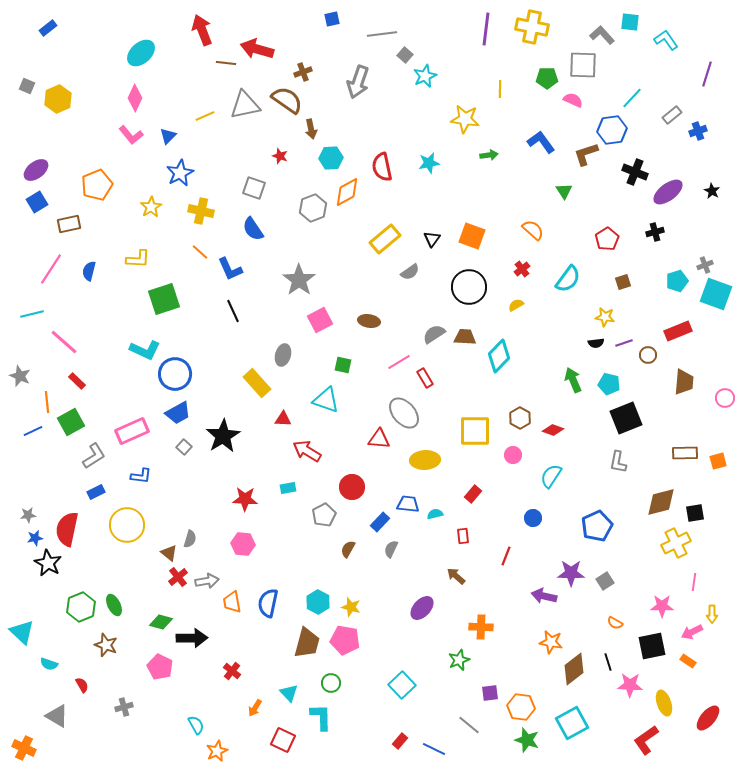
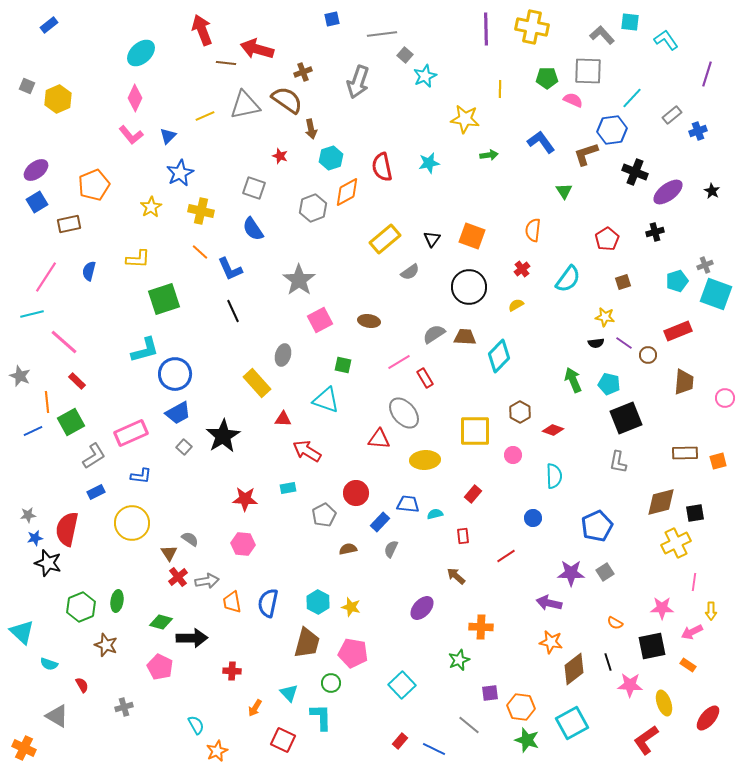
blue rectangle at (48, 28): moved 1 px right, 3 px up
purple line at (486, 29): rotated 8 degrees counterclockwise
gray square at (583, 65): moved 5 px right, 6 px down
cyan hexagon at (331, 158): rotated 15 degrees counterclockwise
orange pentagon at (97, 185): moved 3 px left
orange semicircle at (533, 230): rotated 125 degrees counterclockwise
pink line at (51, 269): moved 5 px left, 8 px down
purple line at (624, 343): rotated 54 degrees clockwise
cyan L-shape at (145, 350): rotated 40 degrees counterclockwise
brown hexagon at (520, 418): moved 6 px up
pink rectangle at (132, 431): moved 1 px left, 2 px down
cyan semicircle at (551, 476): moved 3 px right; rotated 145 degrees clockwise
red circle at (352, 487): moved 4 px right, 6 px down
yellow circle at (127, 525): moved 5 px right, 2 px up
gray semicircle at (190, 539): rotated 72 degrees counterclockwise
brown semicircle at (348, 549): rotated 48 degrees clockwise
brown triangle at (169, 553): rotated 18 degrees clockwise
red line at (506, 556): rotated 36 degrees clockwise
black star at (48, 563): rotated 12 degrees counterclockwise
gray square at (605, 581): moved 9 px up
purple arrow at (544, 596): moved 5 px right, 7 px down
green ellipse at (114, 605): moved 3 px right, 4 px up; rotated 35 degrees clockwise
pink star at (662, 606): moved 2 px down
yellow arrow at (712, 614): moved 1 px left, 3 px up
pink pentagon at (345, 640): moved 8 px right, 13 px down
orange rectangle at (688, 661): moved 4 px down
red cross at (232, 671): rotated 36 degrees counterclockwise
